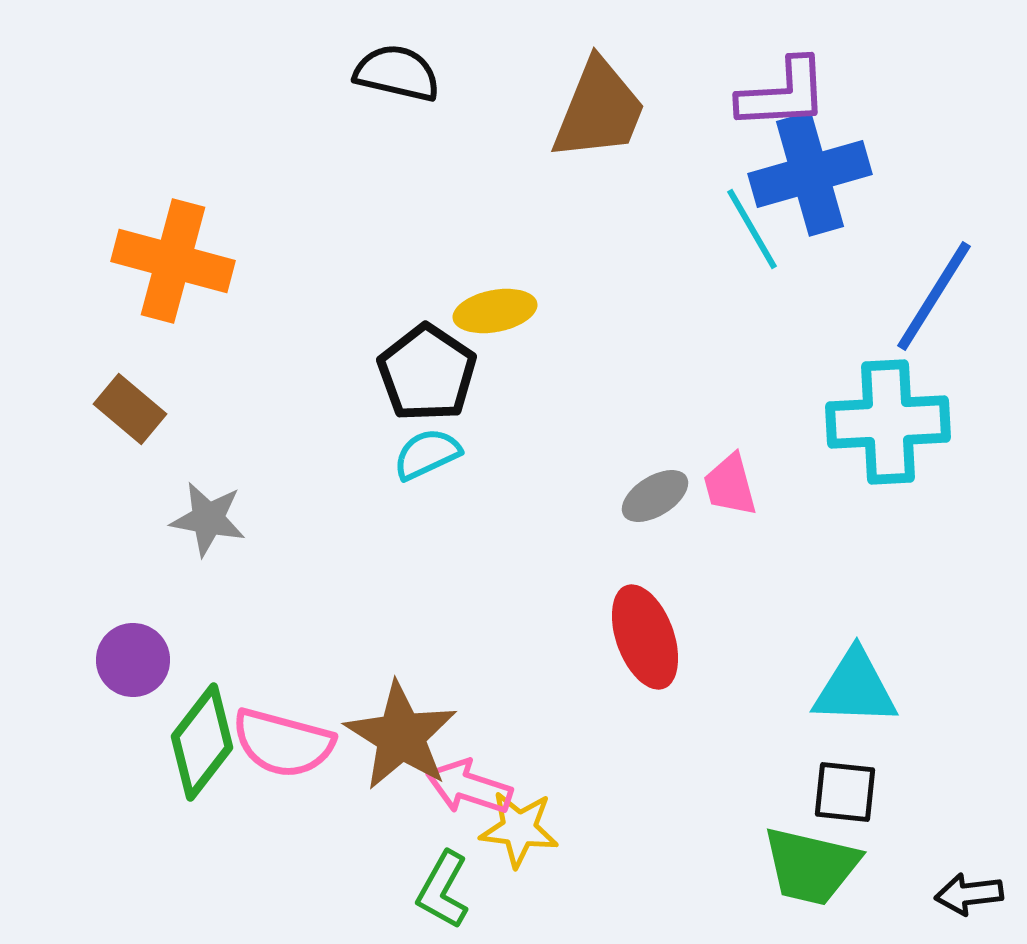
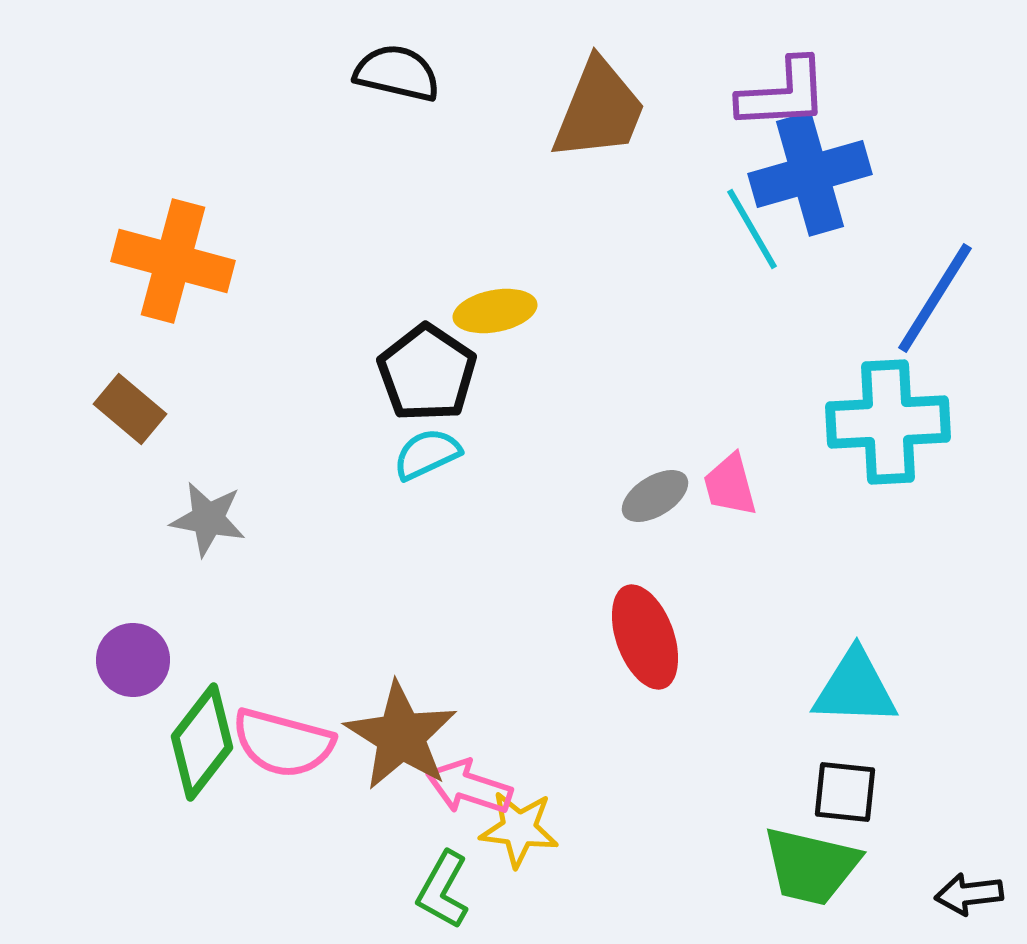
blue line: moved 1 px right, 2 px down
